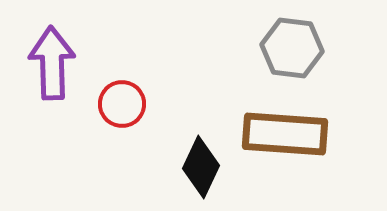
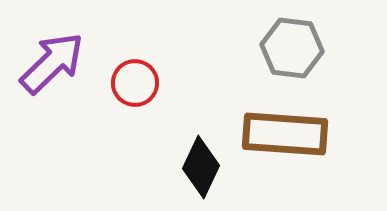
purple arrow: rotated 48 degrees clockwise
red circle: moved 13 px right, 21 px up
